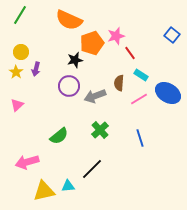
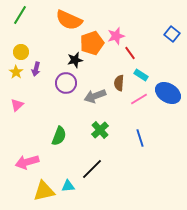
blue square: moved 1 px up
purple circle: moved 3 px left, 3 px up
green semicircle: rotated 30 degrees counterclockwise
